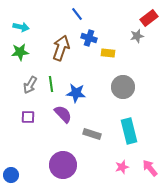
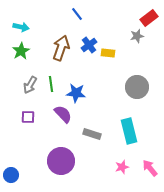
blue cross: moved 7 px down; rotated 35 degrees clockwise
green star: moved 1 px right, 1 px up; rotated 24 degrees counterclockwise
gray circle: moved 14 px right
purple circle: moved 2 px left, 4 px up
